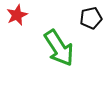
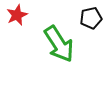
green arrow: moved 4 px up
